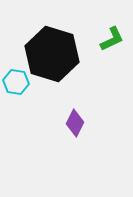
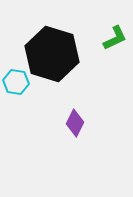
green L-shape: moved 3 px right, 1 px up
